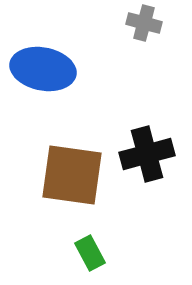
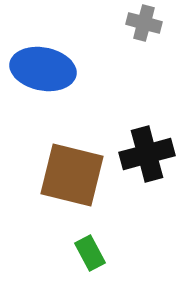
brown square: rotated 6 degrees clockwise
